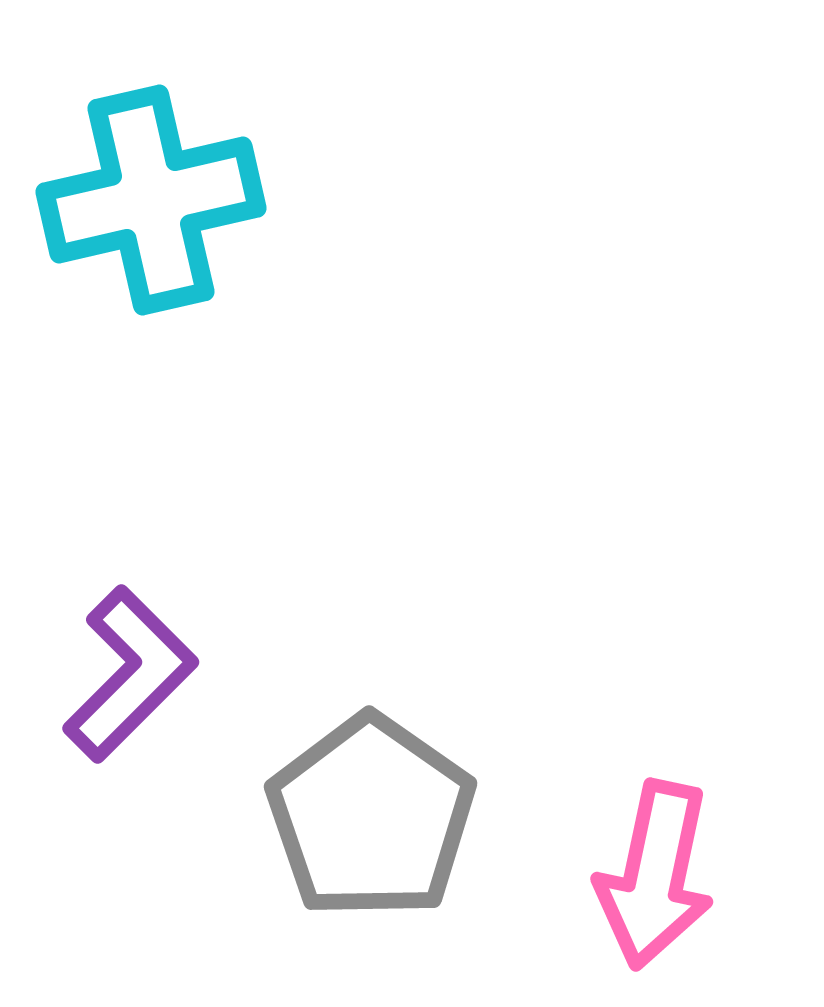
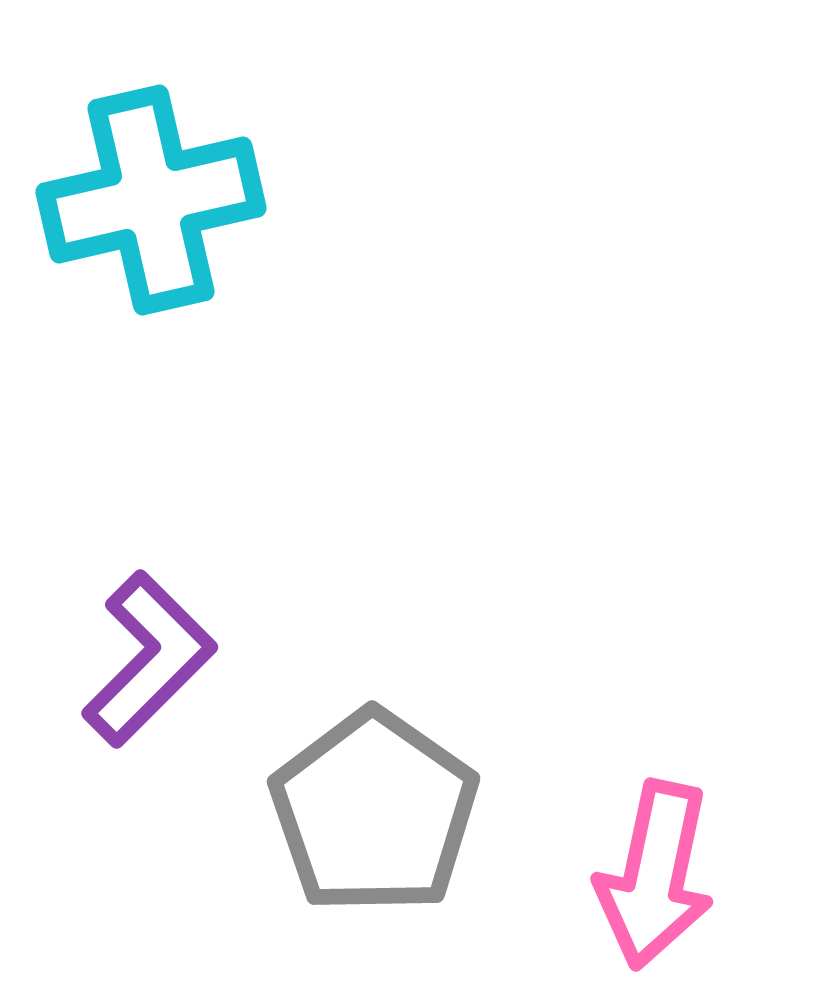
purple L-shape: moved 19 px right, 15 px up
gray pentagon: moved 3 px right, 5 px up
